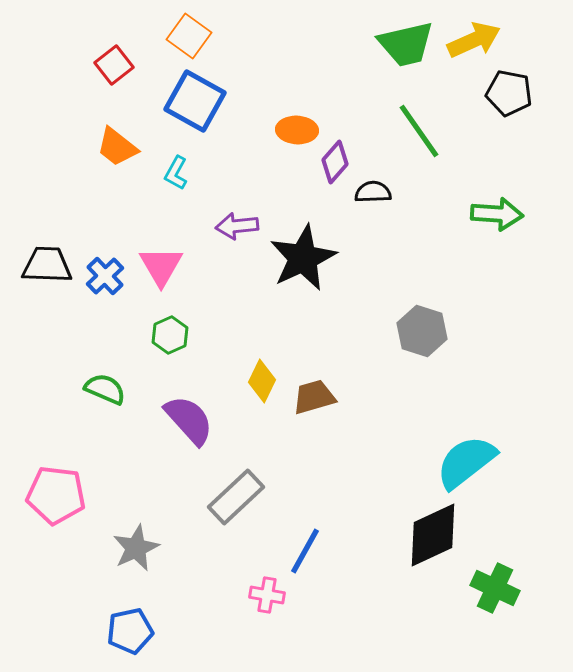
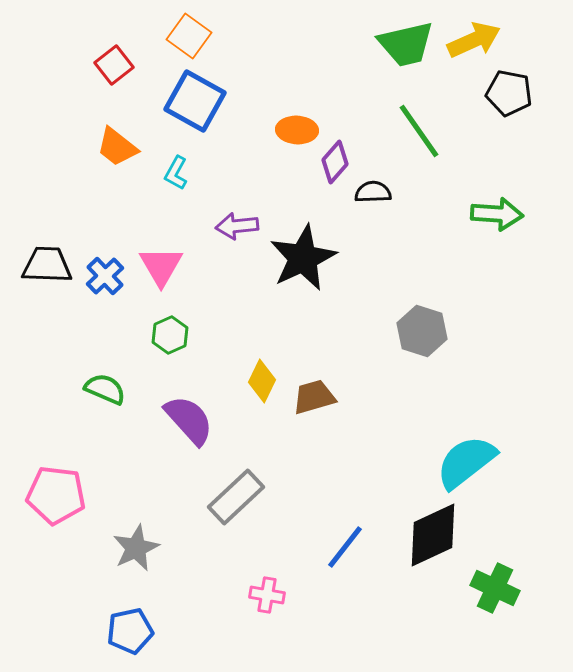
blue line: moved 40 px right, 4 px up; rotated 9 degrees clockwise
